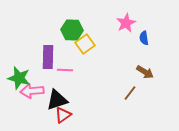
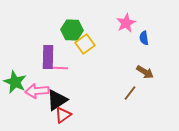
pink line: moved 5 px left, 2 px up
green star: moved 4 px left, 4 px down; rotated 10 degrees clockwise
pink arrow: moved 5 px right
black triangle: rotated 15 degrees counterclockwise
